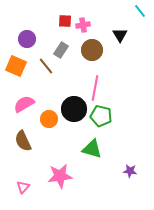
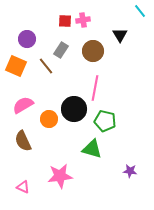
pink cross: moved 5 px up
brown circle: moved 1 px right, 1 px down
pink semicircle: moved 1 px left, 1 px down
green pentagon: moved 4 px right, 5 px down
pink triangle: rotated 48 degrees counterclockwise
